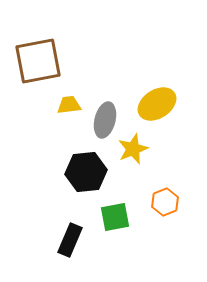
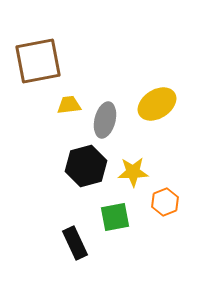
yellow star: moved 23 px down; rotated 20 degrees clockwise
black hexagon: moved 6 px up; rotated 9 degrees counterclockwise
black rectangle: moved 5 px right, 3 px down; rotated 48 degrees counterclockwise
